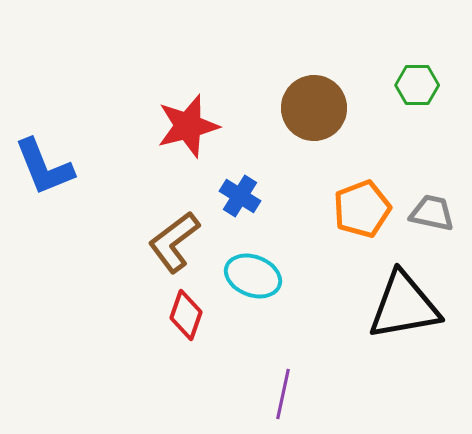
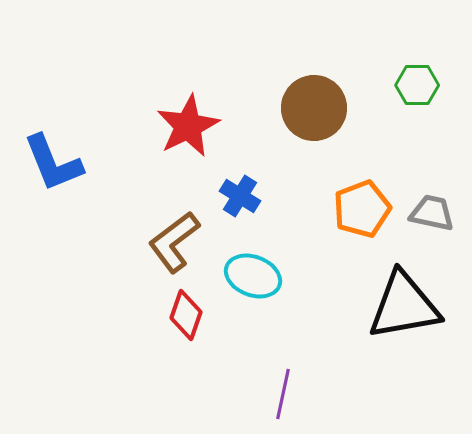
red star: rotated 12 degrees counterclockwise
blue L-shape: moved 9 px right, 4 px up
